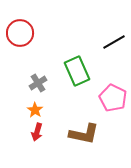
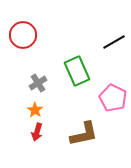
red circle: moved 3 px right, 2 px down
brown L-shape: rotated 24 degrees counterclockwise
